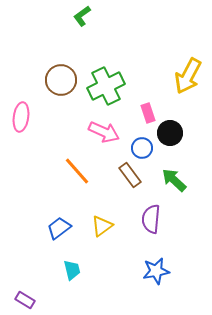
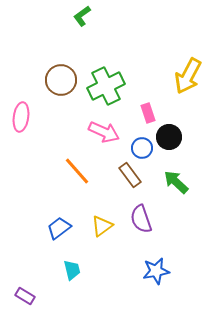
black circle: moved 1 px left, 4 px down
green arrow: moved 2 px right, 2 px down
purple semicircle: moved 10 px left; rotated 24 degrees counterclockwise
purple rectangle: moved 4 px up
